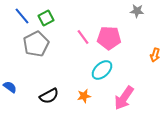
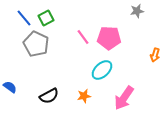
gray star: rotated 16 degrees counterclockwise
blue line: moved 2 px right, 2 px down
gray pentagon: rotated 20 degrees counterclockwise
